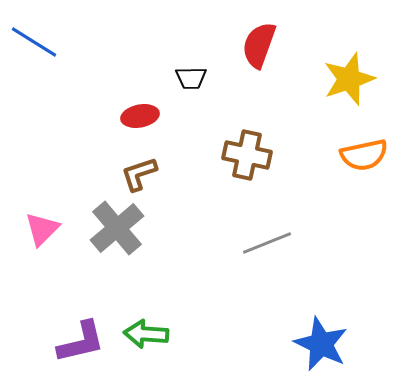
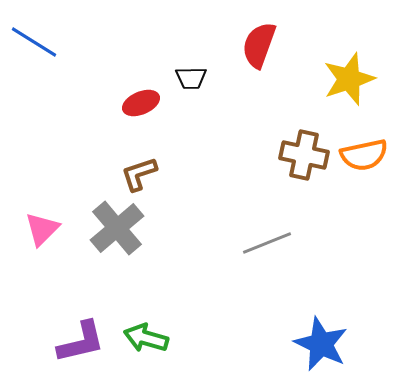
red ellipse: moved 1 px right, 13 px up; rotated 12 degrees counterclockwise
brown cross: moved 57 px right
green arrow: moved 4 px down; rotated 12 degrees clockwise
